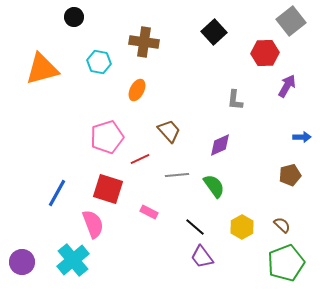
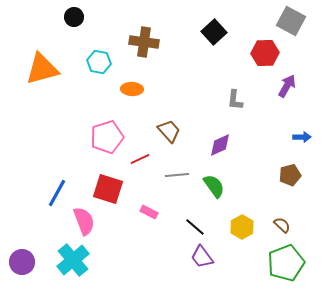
gray square: rotated 24 degrees counterclockwise
orange ellipse: moved 5 px left, 1 px up; rotated 65 degrees clockwise
pink semicircle: moved 9 px left, 3 px up
